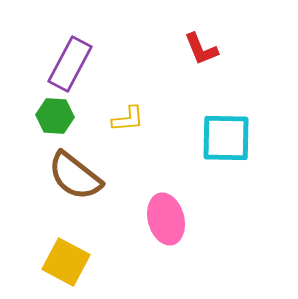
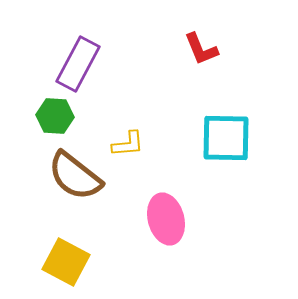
purple rectangle: moved 8 px right
yellow L-shape: moved 25 px down
